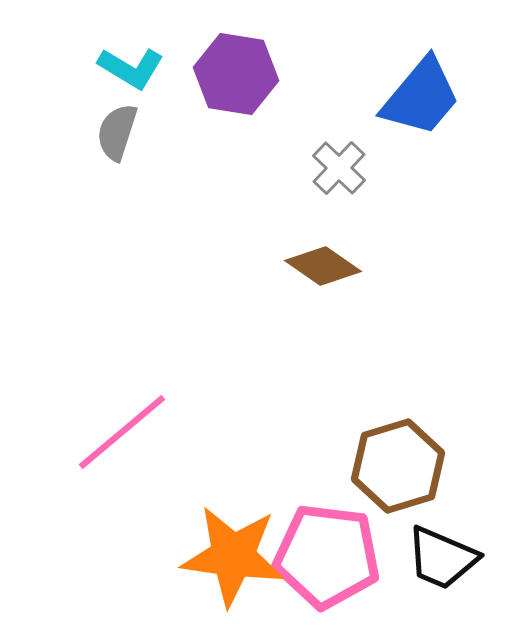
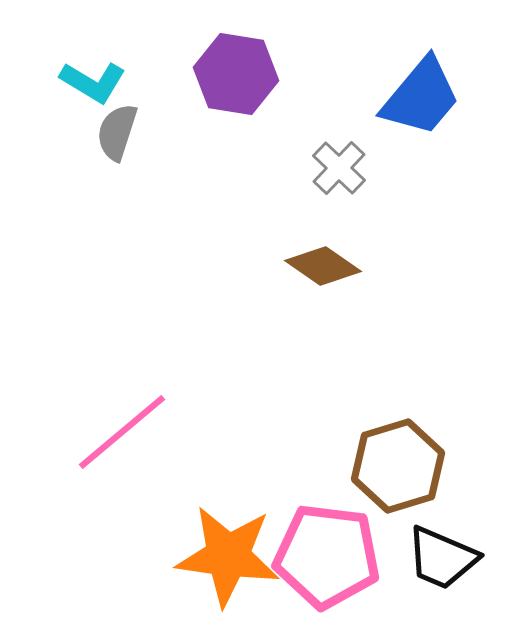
cyan L-shape: moved 38 px left, 14 px down
orange star: moved 5 px left
